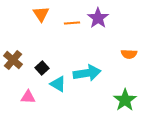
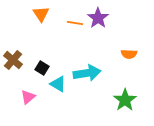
orange line: moved 3 px right; rotated 14 degrees clockwise
black square: rotated 16 degrees counterclockwise
pink triangle: rotated 42 degrees counterclockwise
